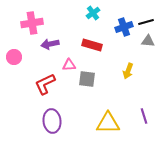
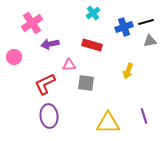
pink cross: rotated 25 degrees counterclockwise
gray triangle: moved 2 px right; rotated 16 degrees counterclockwise
gray square: moved 1 px left, 4 px down
purple ellipse: moved 3 px left, 5 px up
